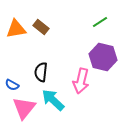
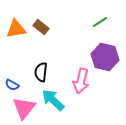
purple hexagon: moved 2 px right
